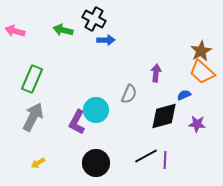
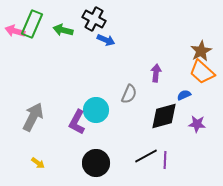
blue arrow: rotated 24 degrees clockwise
green rectangle: moved 55 px up
yellow arrow: rotated 112 degrees counterclockwise
